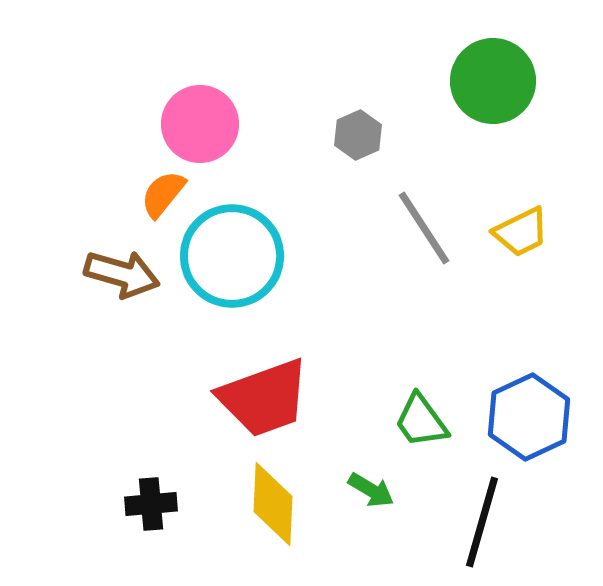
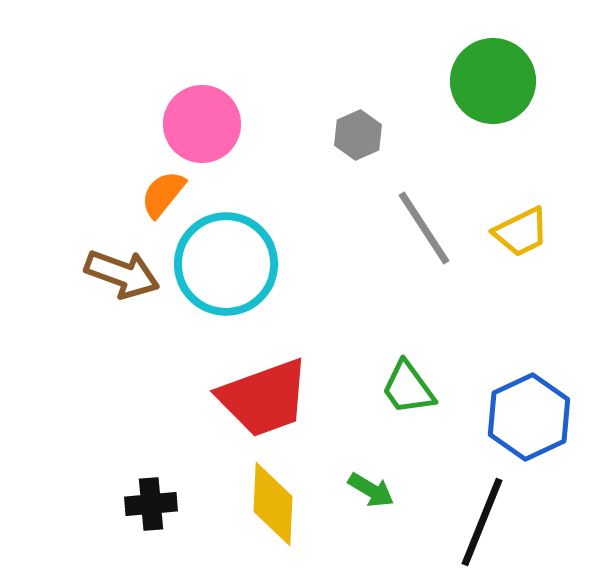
pink circle: moved 2 px right
cyan circle: moved 6 px left, 8 px down
brown arrow: rotated 4 degrees clockwise
green trapezoid: moved 13 px left, 33 px up
black line: rotated 6 degrees clockwise
